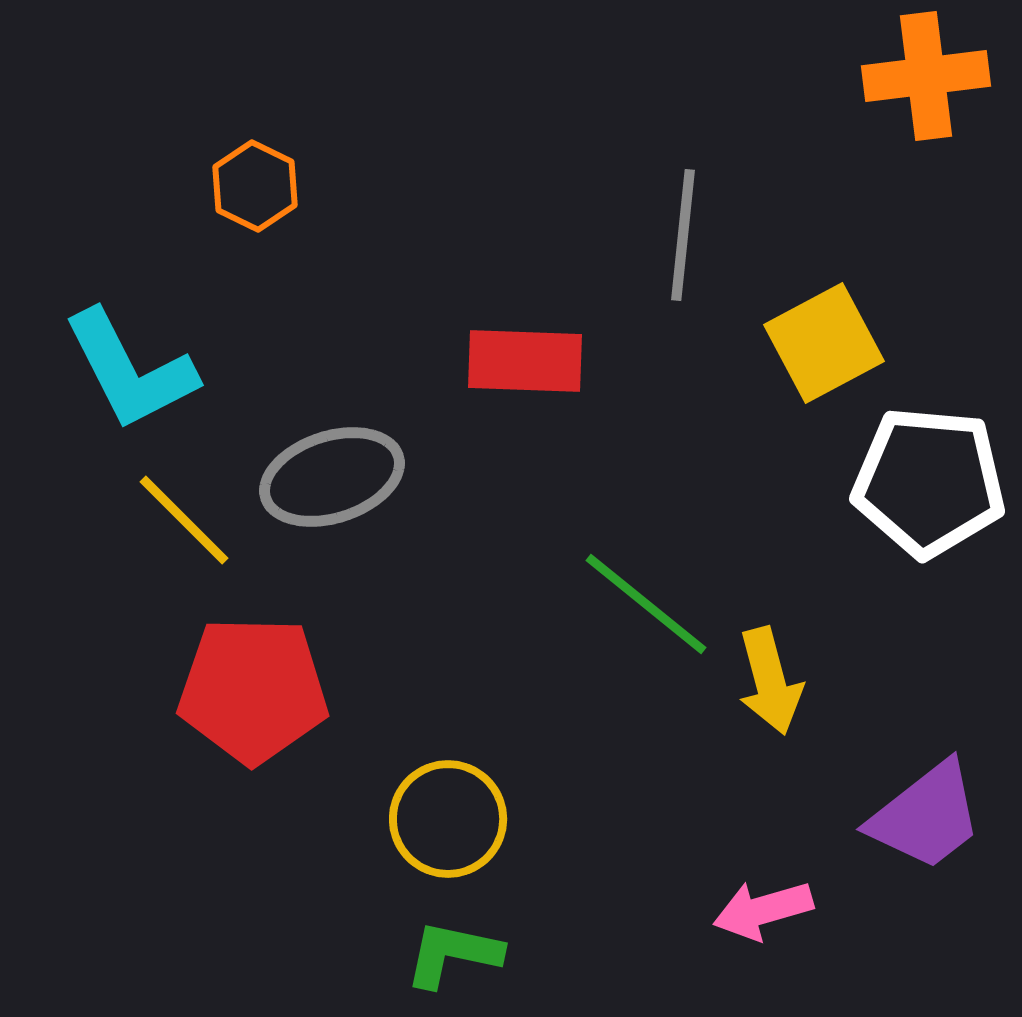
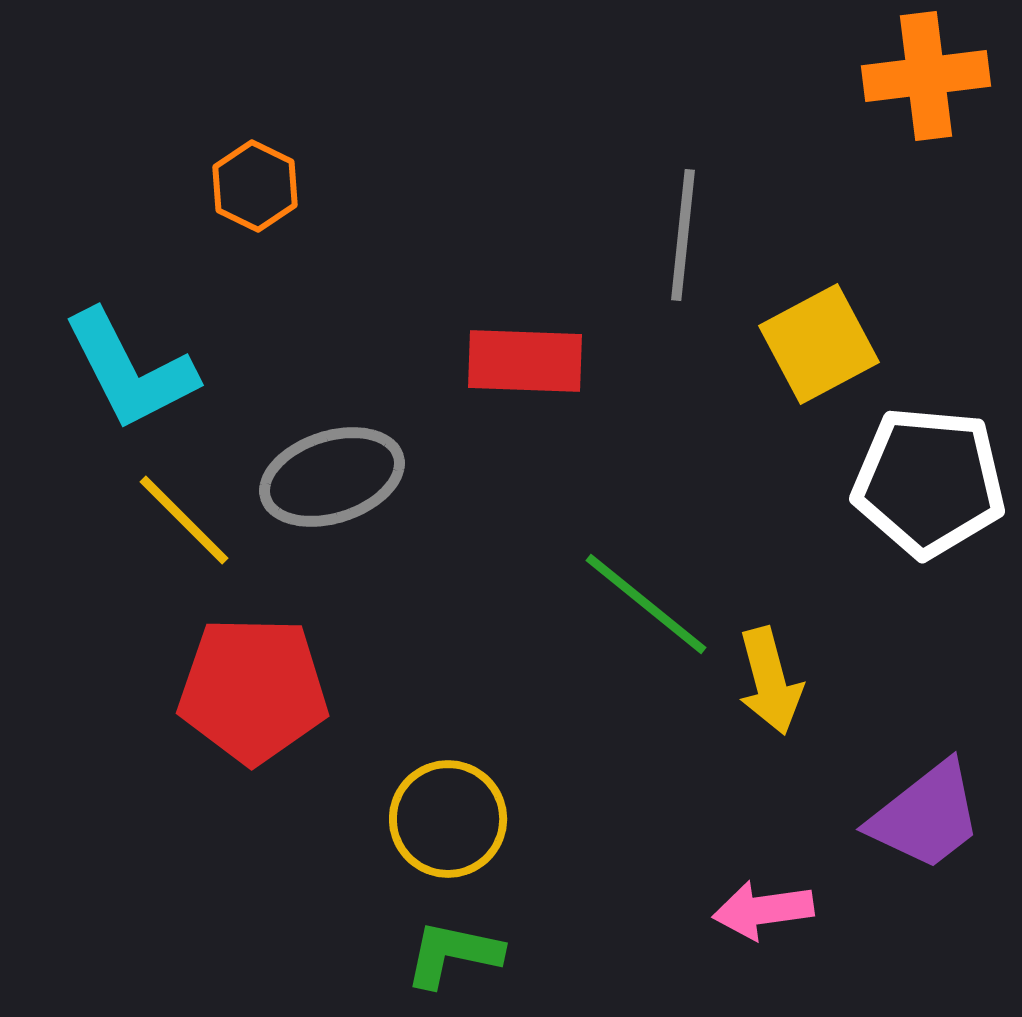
yellow square: moved 5 px left, 1 px down
pink arrow: rotated 8 degrees clockwise
